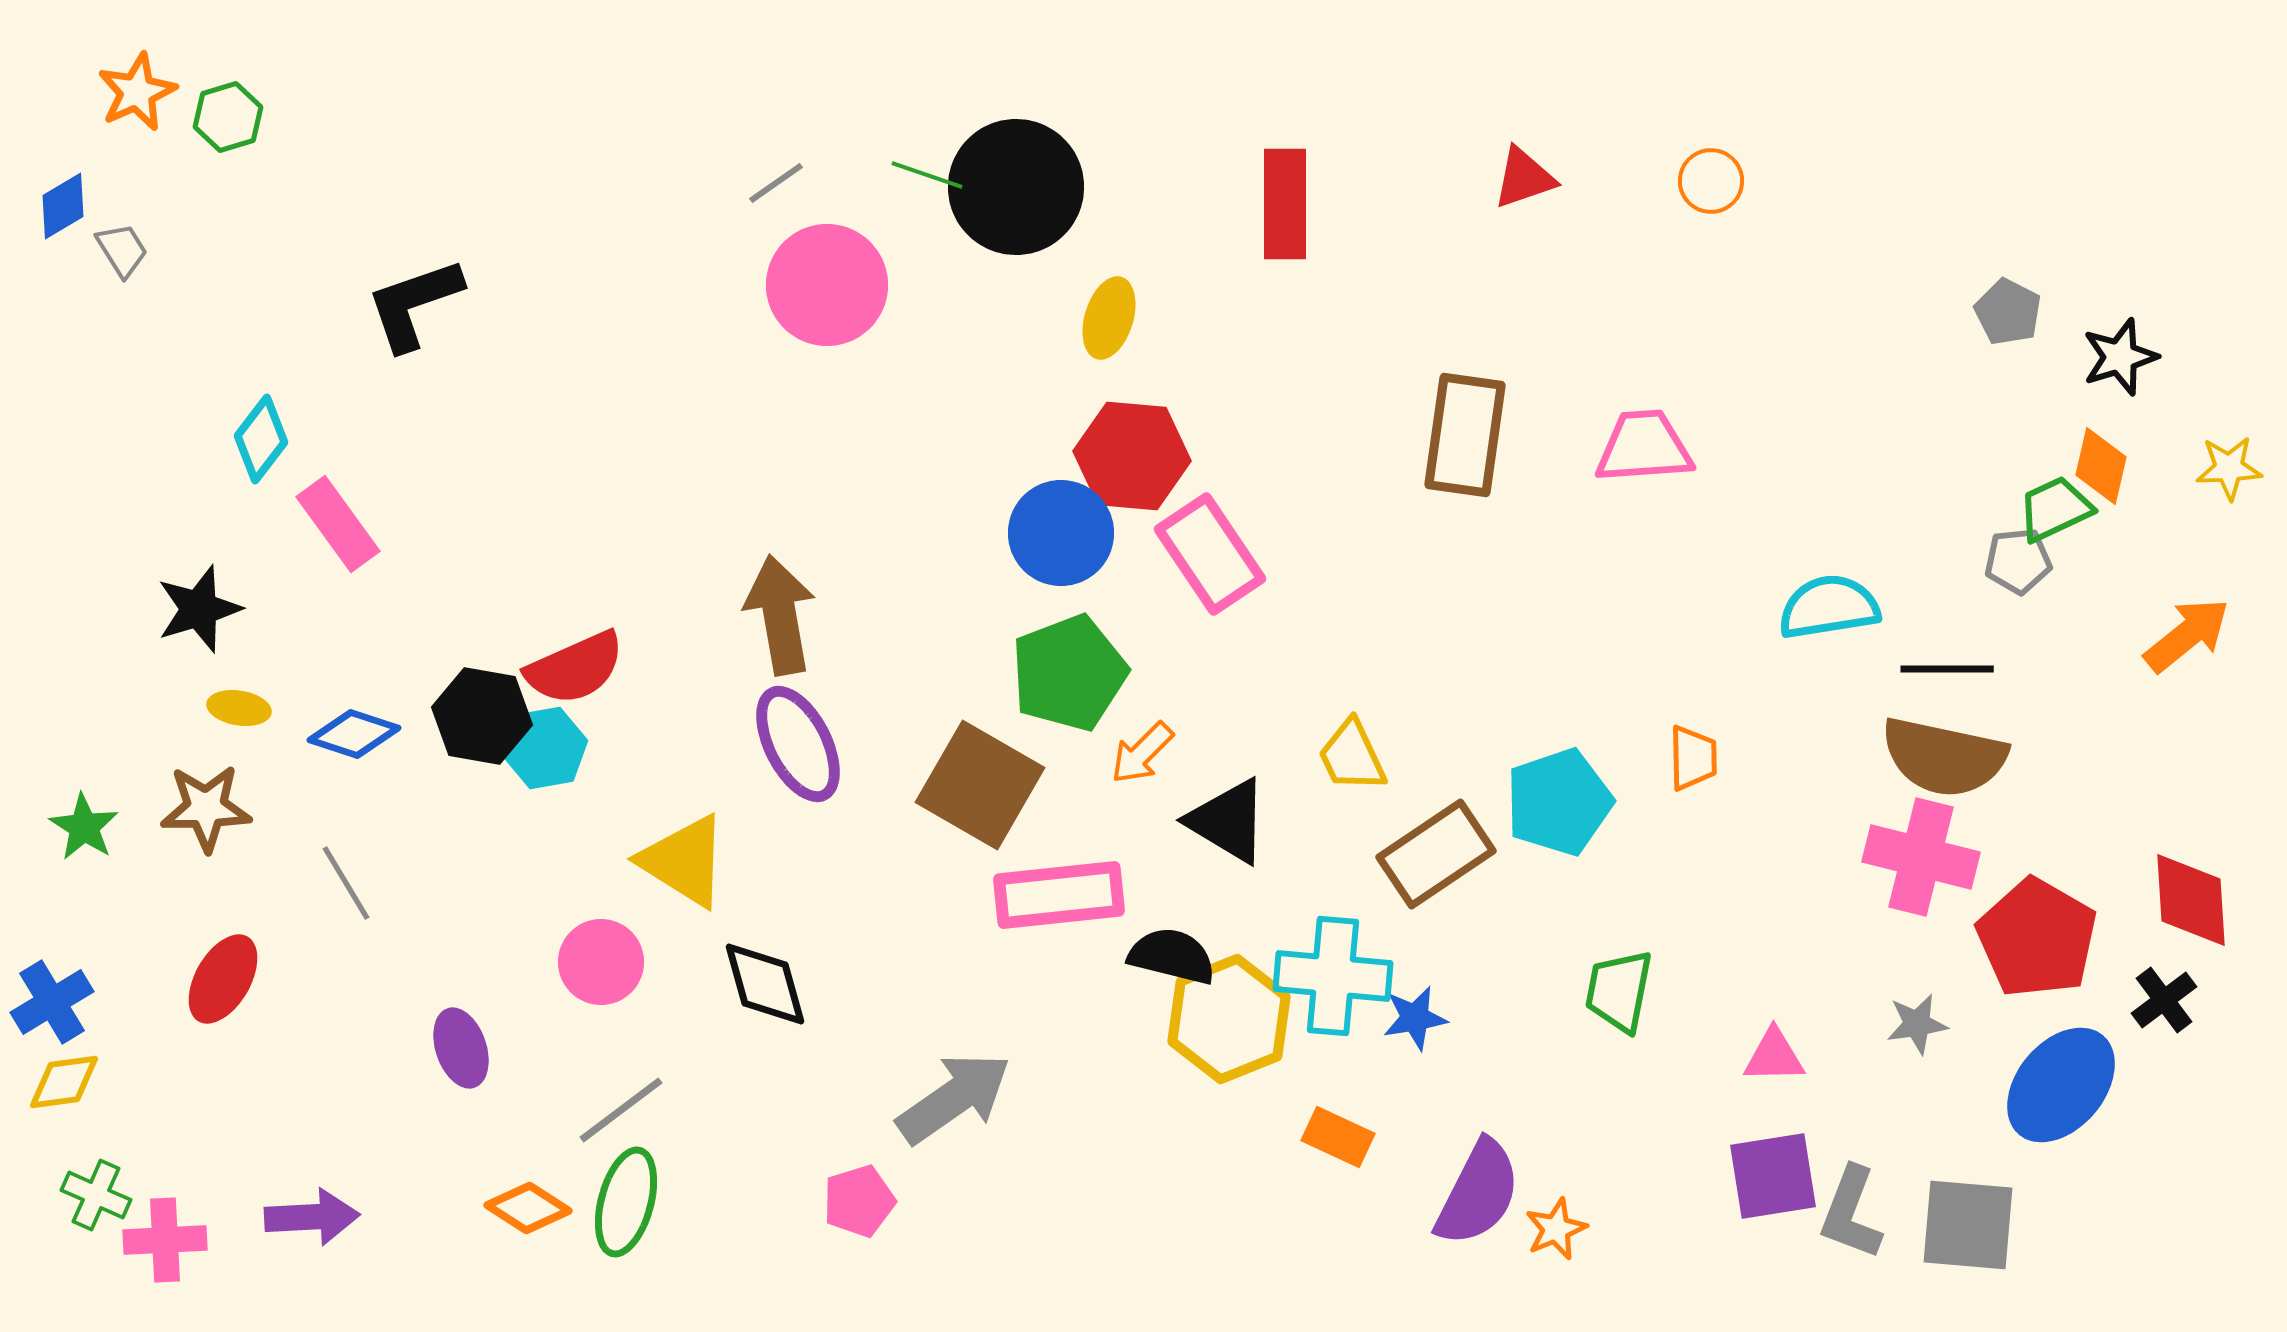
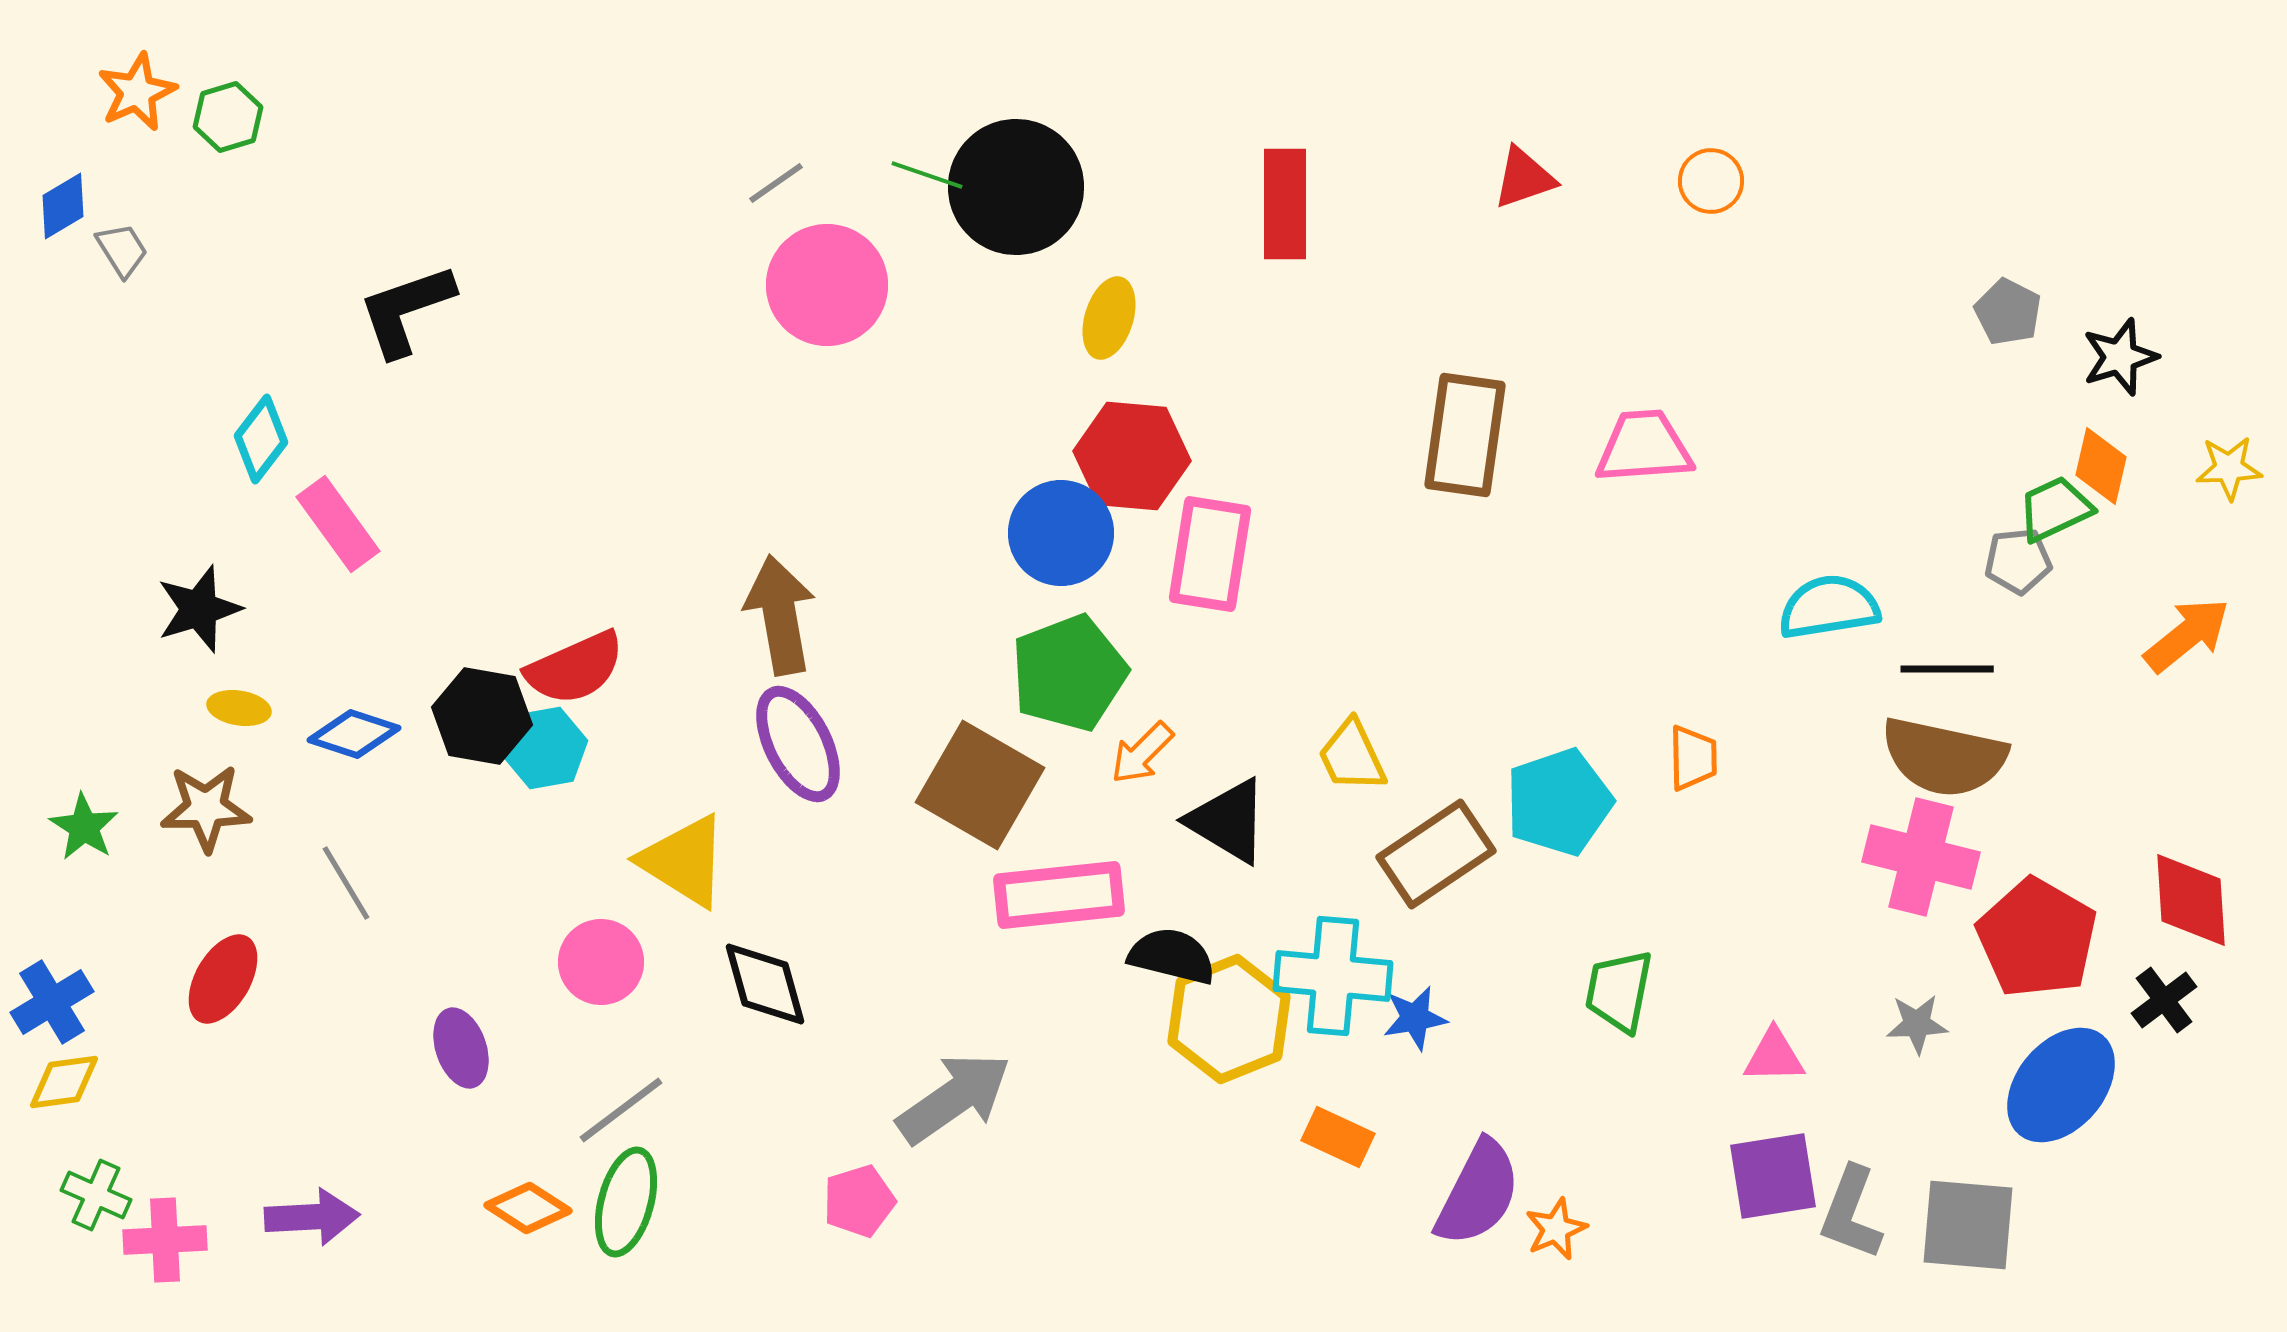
black L-shape at (414, 304): moved 8 px left, 6 px down
pink rectangle at (1210, 554): rotated 43 degrees clockwise
gray star at (1917, 1024): rotated 6 degrees clockwise
